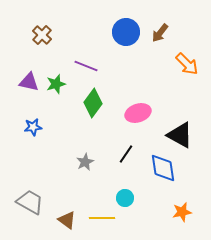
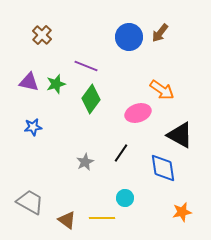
blue circle: moved 3 px right, 5 px down
orange arrow: moved 25 px left, 26 px down; rotated 10 degrees counterclockwise
green diamond: moved 2 px left, 4 px up
black line: moved 5 px left, 1 px up
